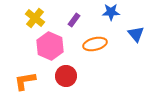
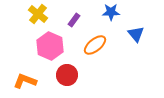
yellow cross: moved 3 px right, 4 px up
orange ellipse: moved 1 px down; rotated 25 degrees counterclockwise
red circle: moved 1 px right, 1 px up
orange L-shape: rotated 30 degrees clockwise
